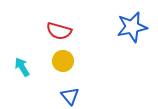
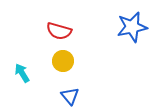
cyan arrow: moved 6 px down
